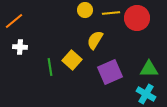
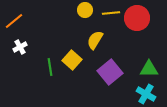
white cross: rotated 32 degrees counterclockwise
purple square: rotated 15 degrees counterclockwise
